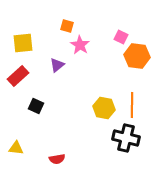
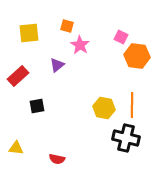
yellow square: moved 6 px right, 10 px up
black square: moved 1 px right; rotated 35 degrees counterclockwise
red semicircle: rotated 21 degrees clockwise
